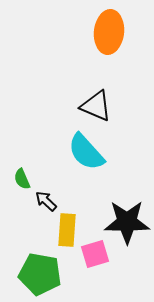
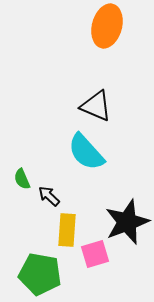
orange ellipse: moved 2 px left, 6 px up; rotated 9 degrees clockwise
black arrow: moved 3 px right, 5 px up
black star: rotated 21 degrees counterclockwise
